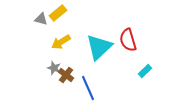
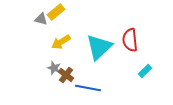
yellow rectangle: moved 2 px left, 1 px up
red semicircle: moved 2 px right; rotated 10 degrees clockwise
blue line: rotated 55 degrees counterclockwise
